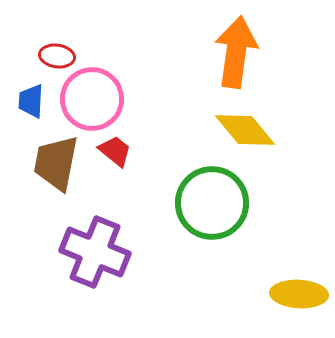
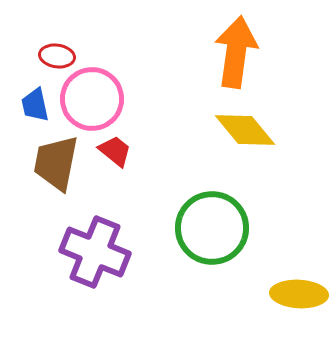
blue trapezoid: moved 4 px right, 4 px down; rotated 15 degrees counterclockwise
green circle: moved 25 px down
